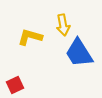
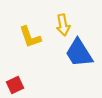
yellow L-shape: rotated 125 degrees counterclockwise
